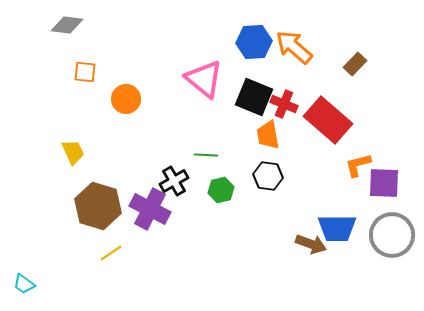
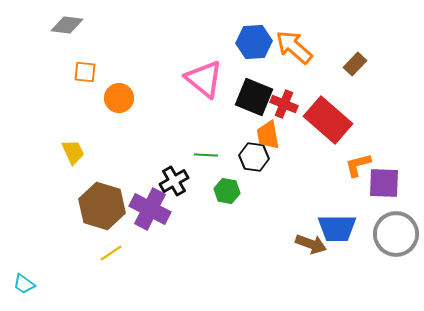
orange circle: moved 7 px left, 1 px up
black hexagon: moved 14 px left, 19 px up
green hexagon: moved 6 px right, 1 px down; rotated 25 degrees clockwise
brown hexagon: moved 4 px right
gray circle: moved 4 px right, 1 px up
